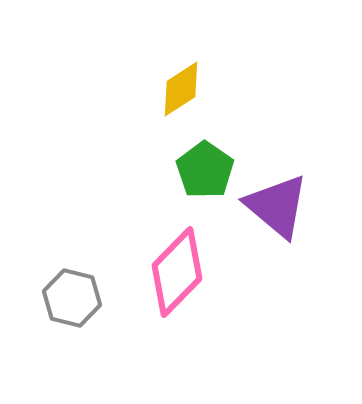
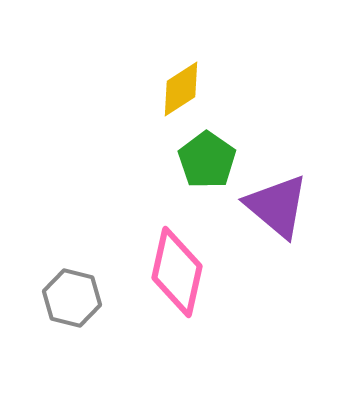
green pentagon: moved 2 px right, 10 px up
pink diamond: rotated 32 degrees counterclockwise
